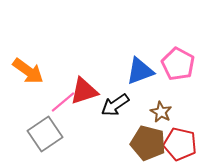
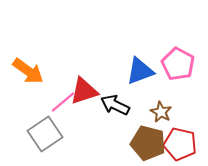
black arrow: rotated 60 degrees clockwise
